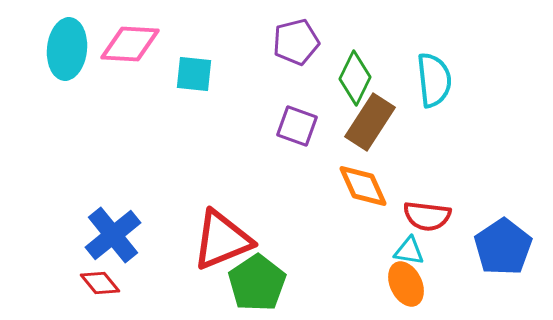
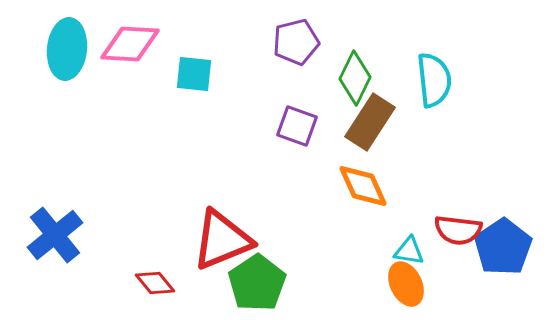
red semicircle: moved 31 px right, 14 px down
blue cross: moved 58 px left
red diamond: moved 55 px right
